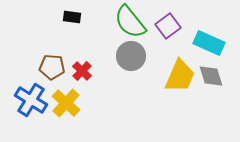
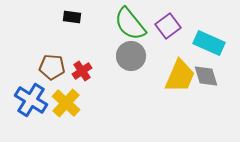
green semicircle: moved 2 px down
red cross: rotated 12 degrees clockwise
gray diamond: moved 5 px left
